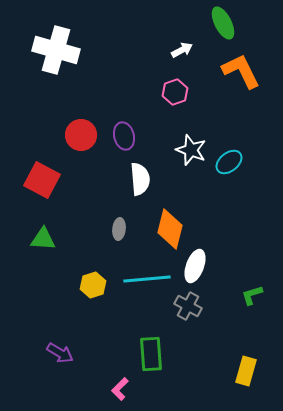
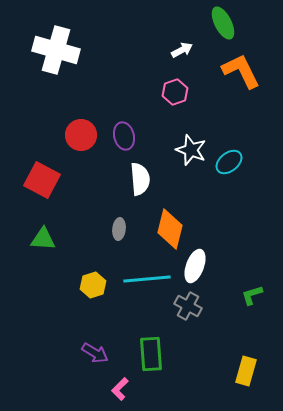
purple arrow: moved 35 px right
